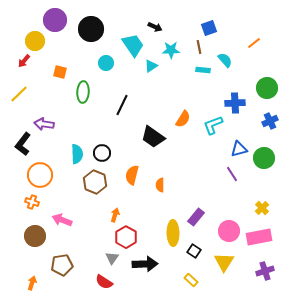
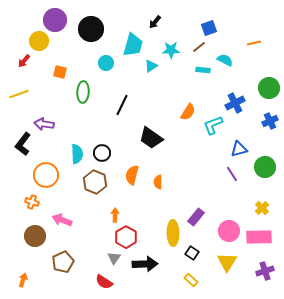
black arrow at (155, 27): moved 5 px up; rotated 104 degrees clockwise
yellow circle at (35, 41): moved 4 px right
orange line at (254, 43): rotated 24 degrees clockwise
cyan trapezoid at (133, 45): rotated 50 degrees clockwise
brown line at (199, 47): rotated 64 degrees clockwise
cyan semicircle at (225, 60): rotated 21 degrees counterclockwise
green circle at (267, 88): moved 2 px right
yellow line at (19, 94): rotated 24 degrees clockwise
blue cross at (235, 103): rotated 24 degrees counterclockwise
orange semicircle at (183, 119): moved 5 px right, 7 px up
black trapezoid at (153, 137): moved 2 px left, 1 px down
green circle at (264, 158): moved 1 px right, 9 px down
orange circle at (40, 175): moved 6 px right
orange semicircle at (160, 185): moved 2 px left, 3 px up
orange arrow at (115, 215): rotated 16 degrees counterclockwise
pink rectangle at (259, 237): rotated 10 degrees clockwise
black square at (194, 251): moved 2 px left, 2 px down
gray triangle at (112, 258): moved 2 px right
yellow triangle at (224, 262): moved 3 px right
brown pentagon at (62, 265): moved 1 px right, 3 px up; rotated 15 degrees counterclockwise
orange arrow at (32, 283): moved 9 px left, 3 px up
